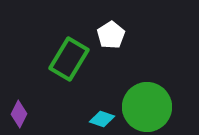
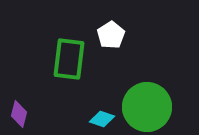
green rectangle: rotated 24 degrees counterclockwise
purple diamond: rotated 12 degrees counterclockwise
